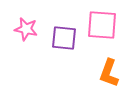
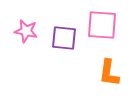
pink star: moved 2 px down
orange L-shape: rotated 12 degrees counterclockwise
